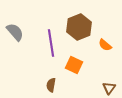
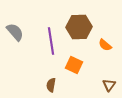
brown hexagon: rotated 20 degrees clockwise
purple line: moved 2 px up
brown triangle: moved 3 px up
